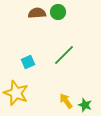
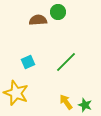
brown semicircle: moved 1 px right, 7 px down
green line: moved 2 px right, 7 px down
yellow arrow: moved 1 px down
